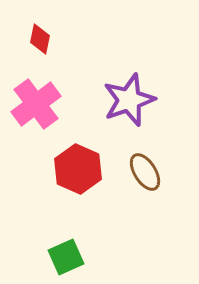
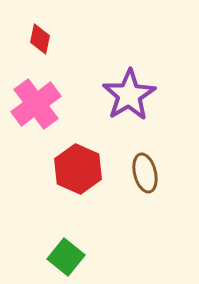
purple star: moved 5 px up; rotated 12 degrees counterclockwise
brown ellipse: moved 1 px down; rotated 18 degrees clockwise
green square: rotated 27 degrees counterclockwise
